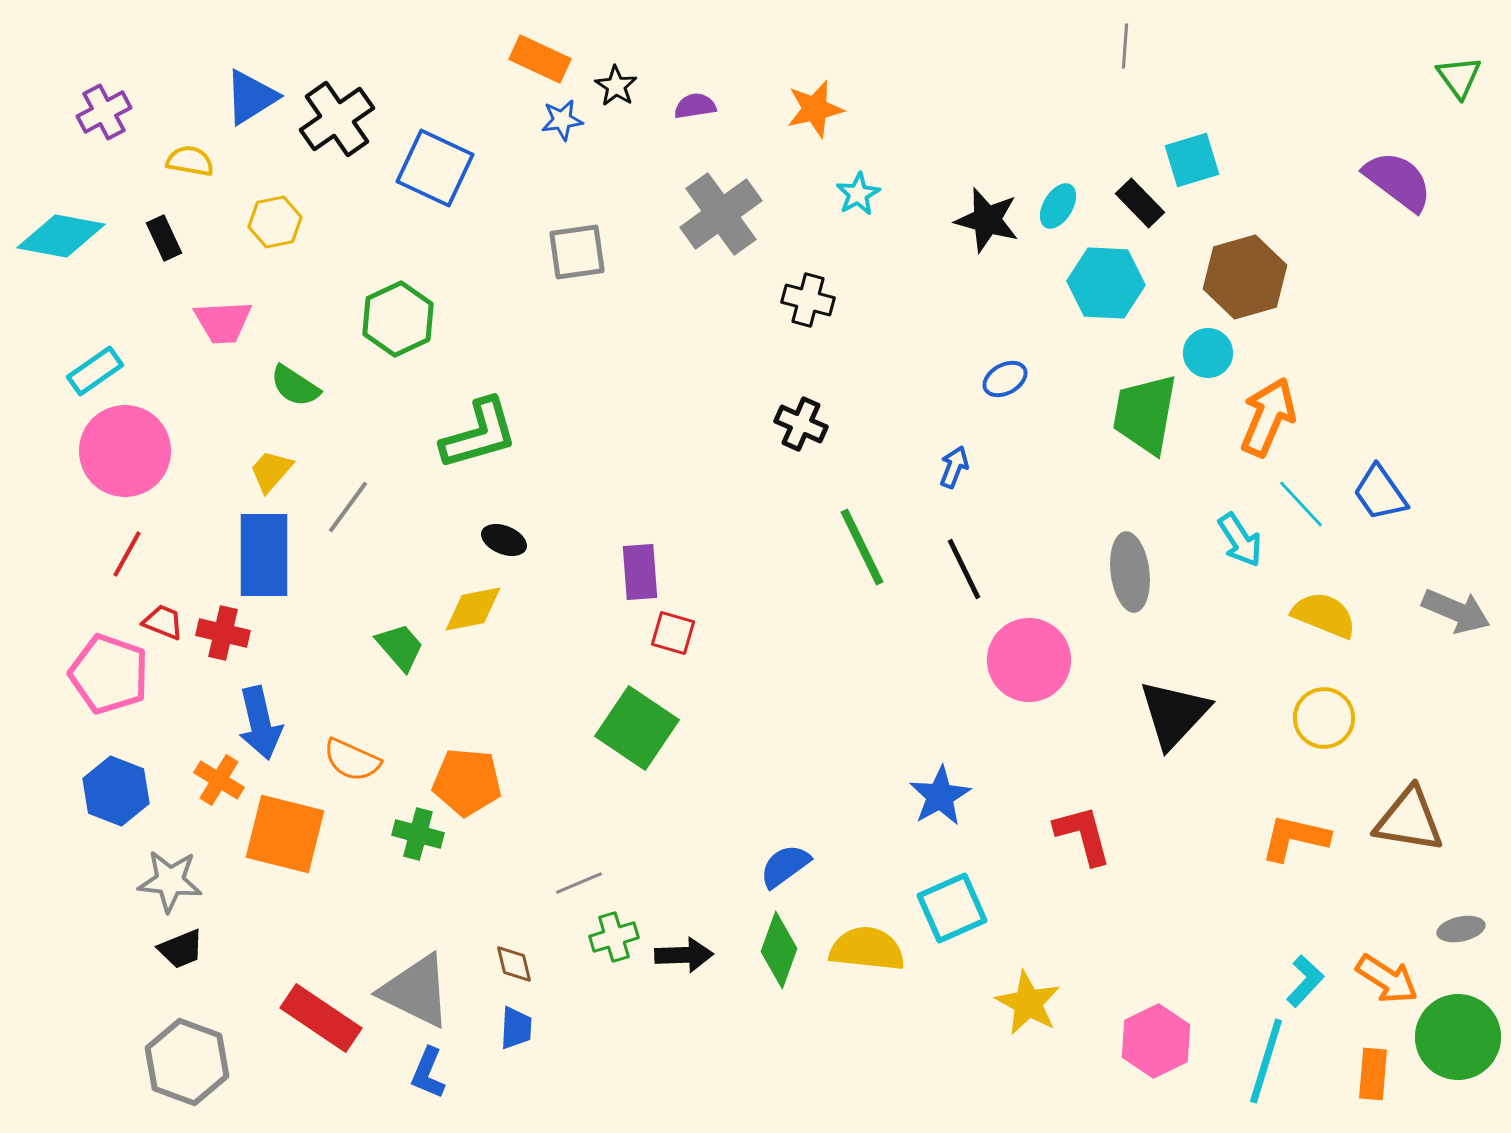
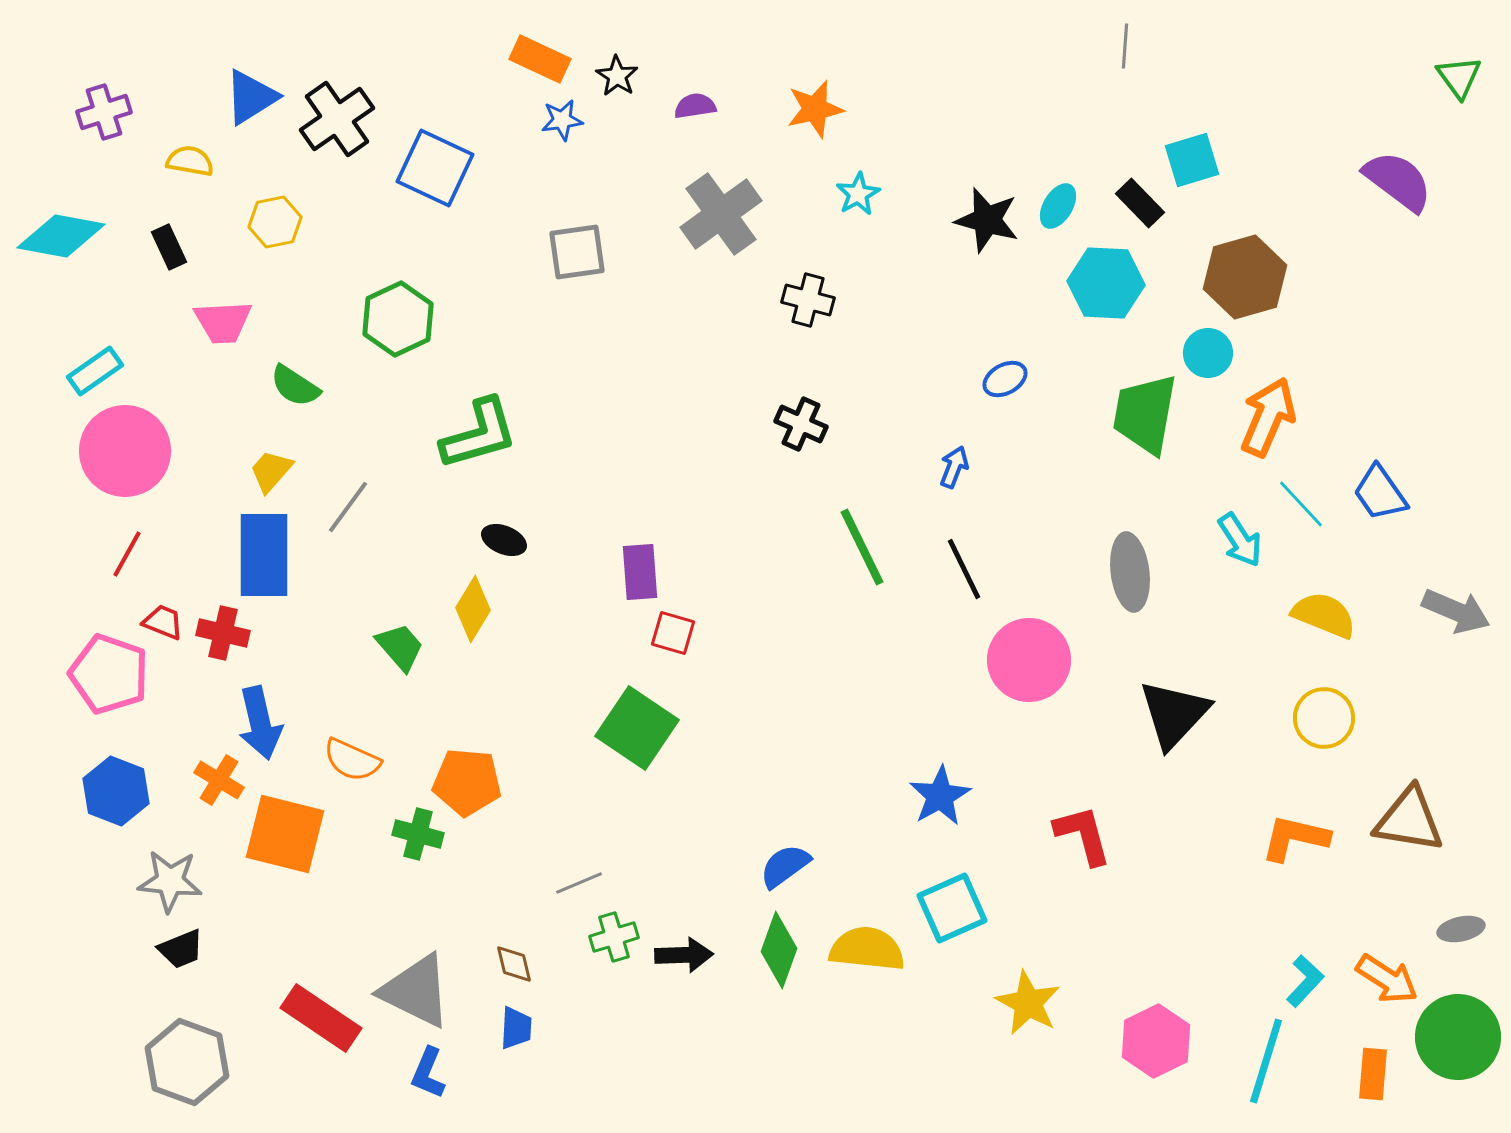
black star at (616, 86): moved 1 px right, 10 px up
purple cross at (104, 112): rotated 10 degrees clockwise
black rectangle at (164, 238): moved 5 px right, 9 px down
yellow diamond at (473, 609): rotated 48 degrees counterclockwise
